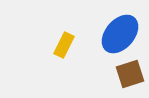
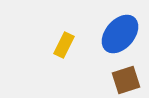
brown square: moved 4 px left, 6 px down
